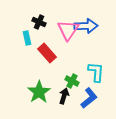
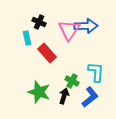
pink triangle: moved 1 px right
green star: rotated 20 degrees counterclockwise
blue L-shape: moved 1 px right, 1 px up
